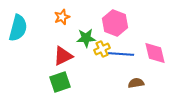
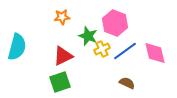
orange star: rotated 14 degrees clockwise
cyan semicircle: moved 1 px left, 19 px down
green star: moved 2 px right, 2 px up; rotated 24 degrees clockwise
blue line: moved 4 px right, 3 px up; rotated 40 degrees counterclockwise
brown semicircle: moved 9 px left; rotated 35 degrees clockwise
